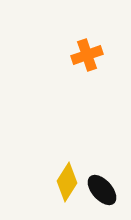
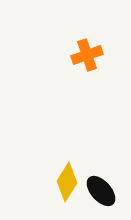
black ellipse: moved 1 px left, 1 px down
